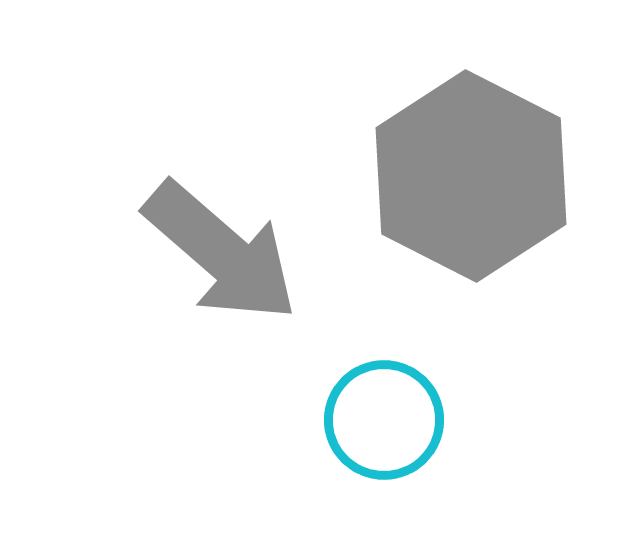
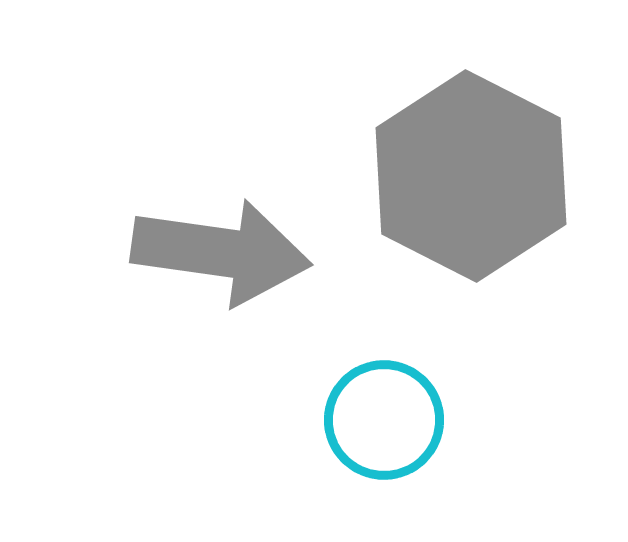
gray arrow: rotated 33 degrees counterclockwise
